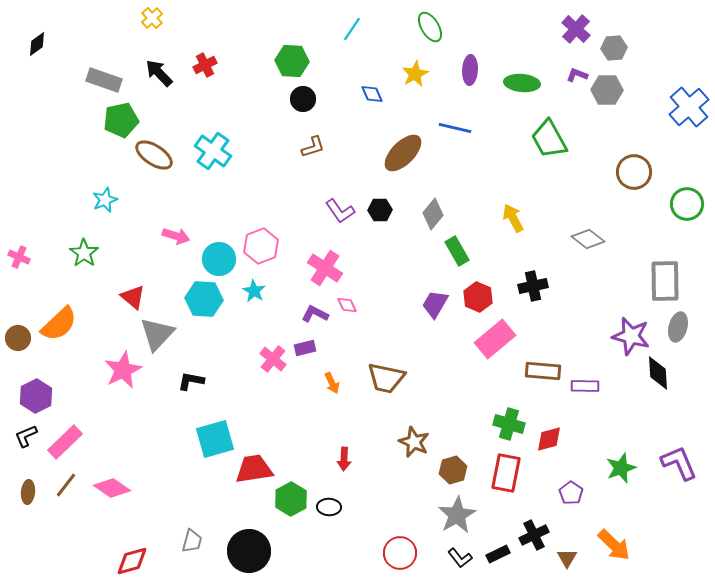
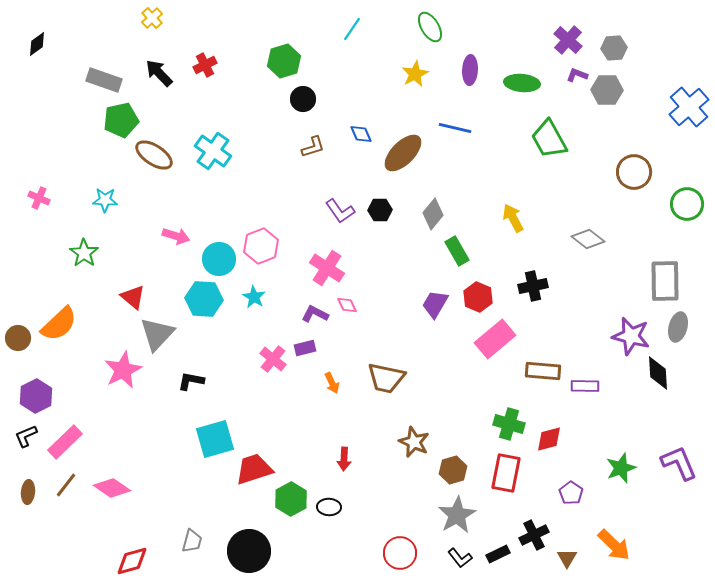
purple cross at (576, 29): moved 8 px left, 11 px down
green hexagon at (292, 61): moved 8 px left; rotated 20 degrees counterclockwise
blue diamond at (372, 94): moved 11 px left, 40 px down
cyan star at (105, 200): rotated 25 degrees clockwise
pink cross at (19, 257): moved 20 px right, 59 px up
pink cross at (325, 268): moved 2 px right
cyan star at (254, 291): moved 6 px down
red trapezoid at (254, 469): rotated 9 degrees counterclockwise
